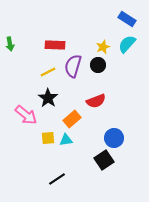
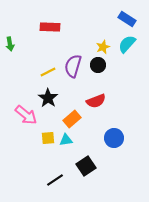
red rectangle: moved 5 px left, 18 px up
black square: moved 18 px left, 6 px down
black line: moved 2 px left, 1 px down
